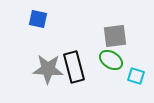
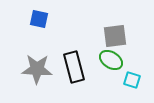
blue square: moved 1 px right
gray star: moved 11 px left
cyan square: moved 4 px left, 4 px down
